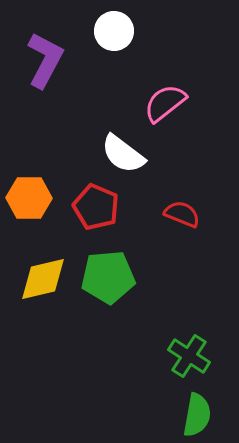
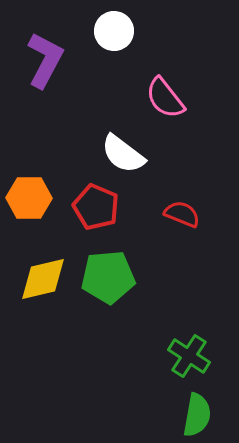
pink semicircle: moved 5 px up; rotated 90 degrees counterclockwise
